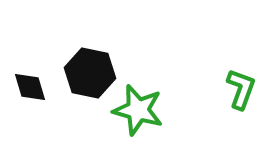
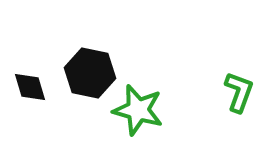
green L-shape: moved 2 px left, 3 px down
